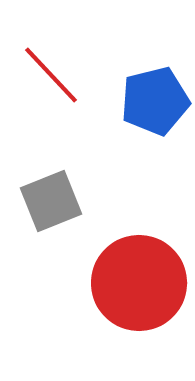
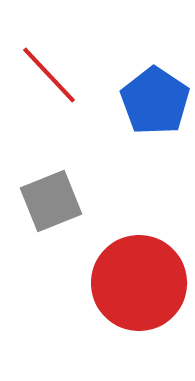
red line: moved 2 px left
blue pentagon: rotated 24 degrees counterclockwise
